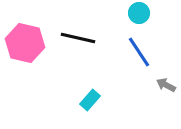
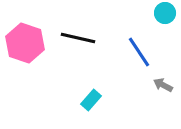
cyan circle: moved 26 px right
pink hexagon: rotated 6 degrees clockwise
gray arrow: moved 3 px left
cyan rectangle: moved 1 px right
